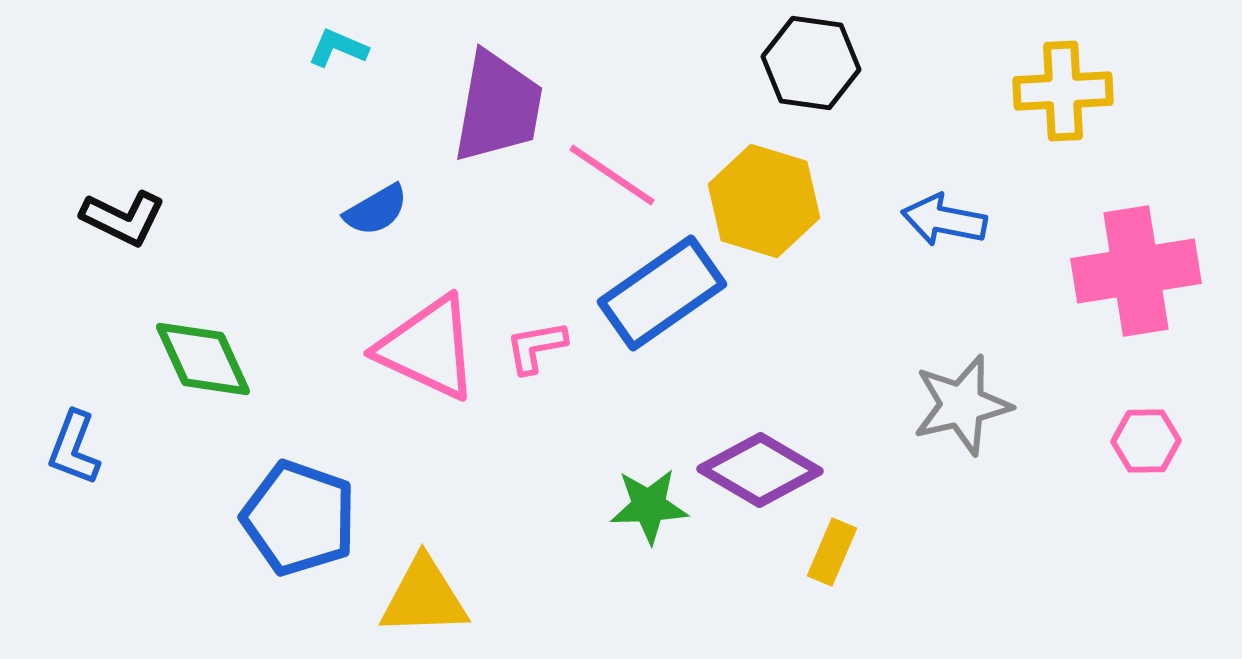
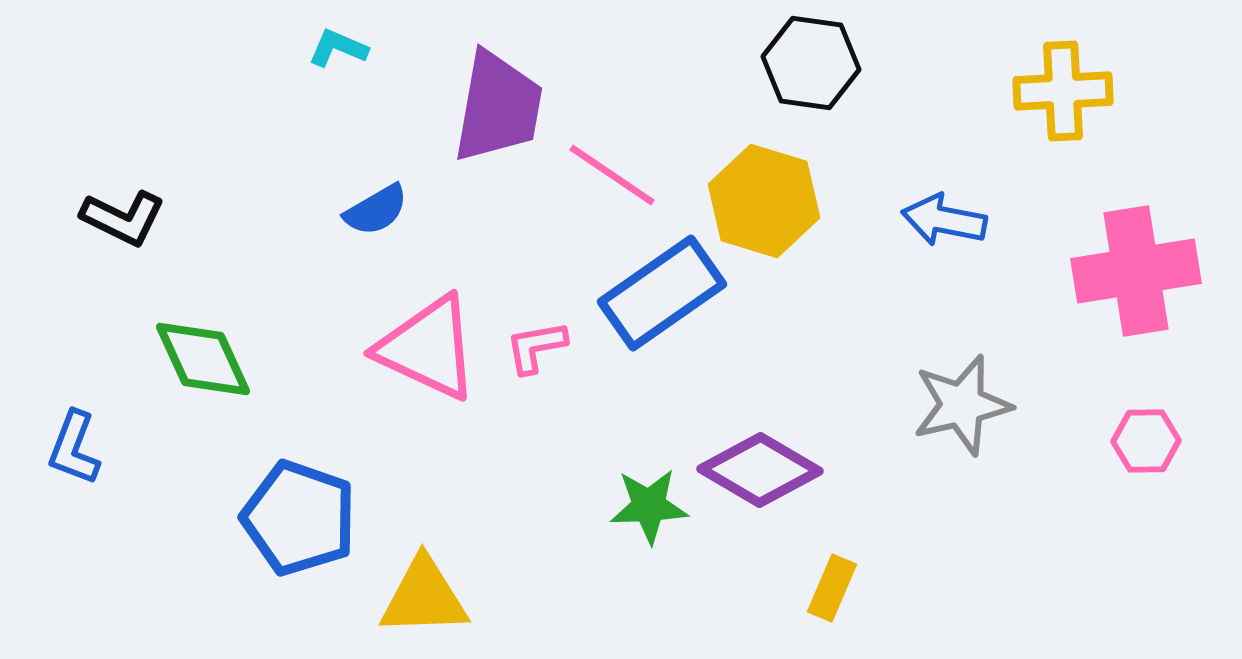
yellow rectangle: moved 36 px down
